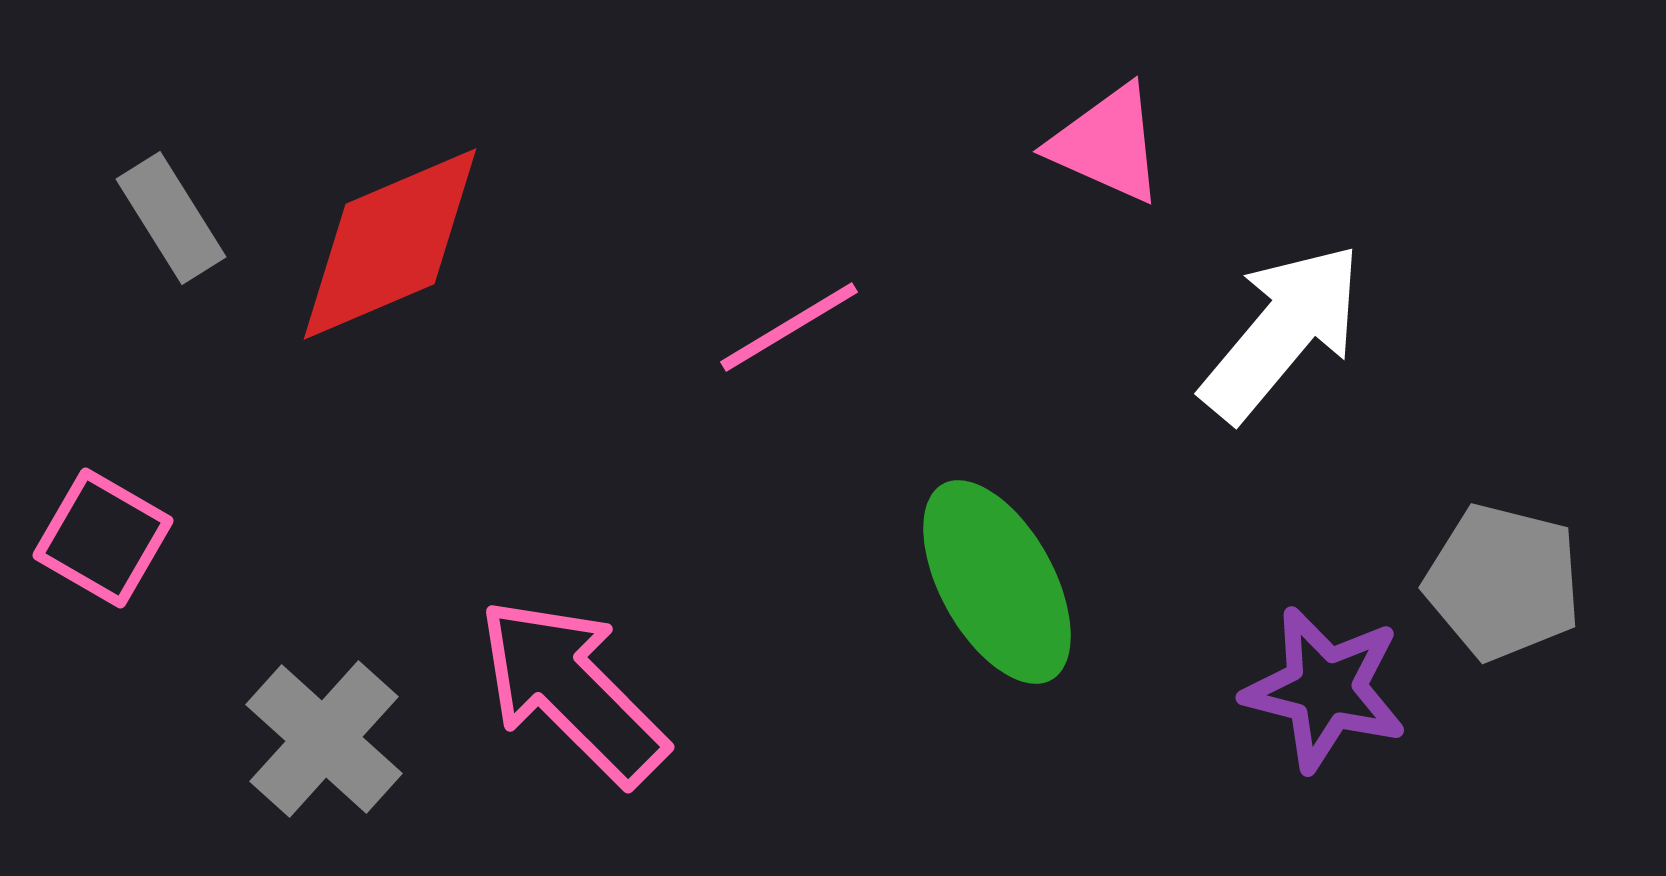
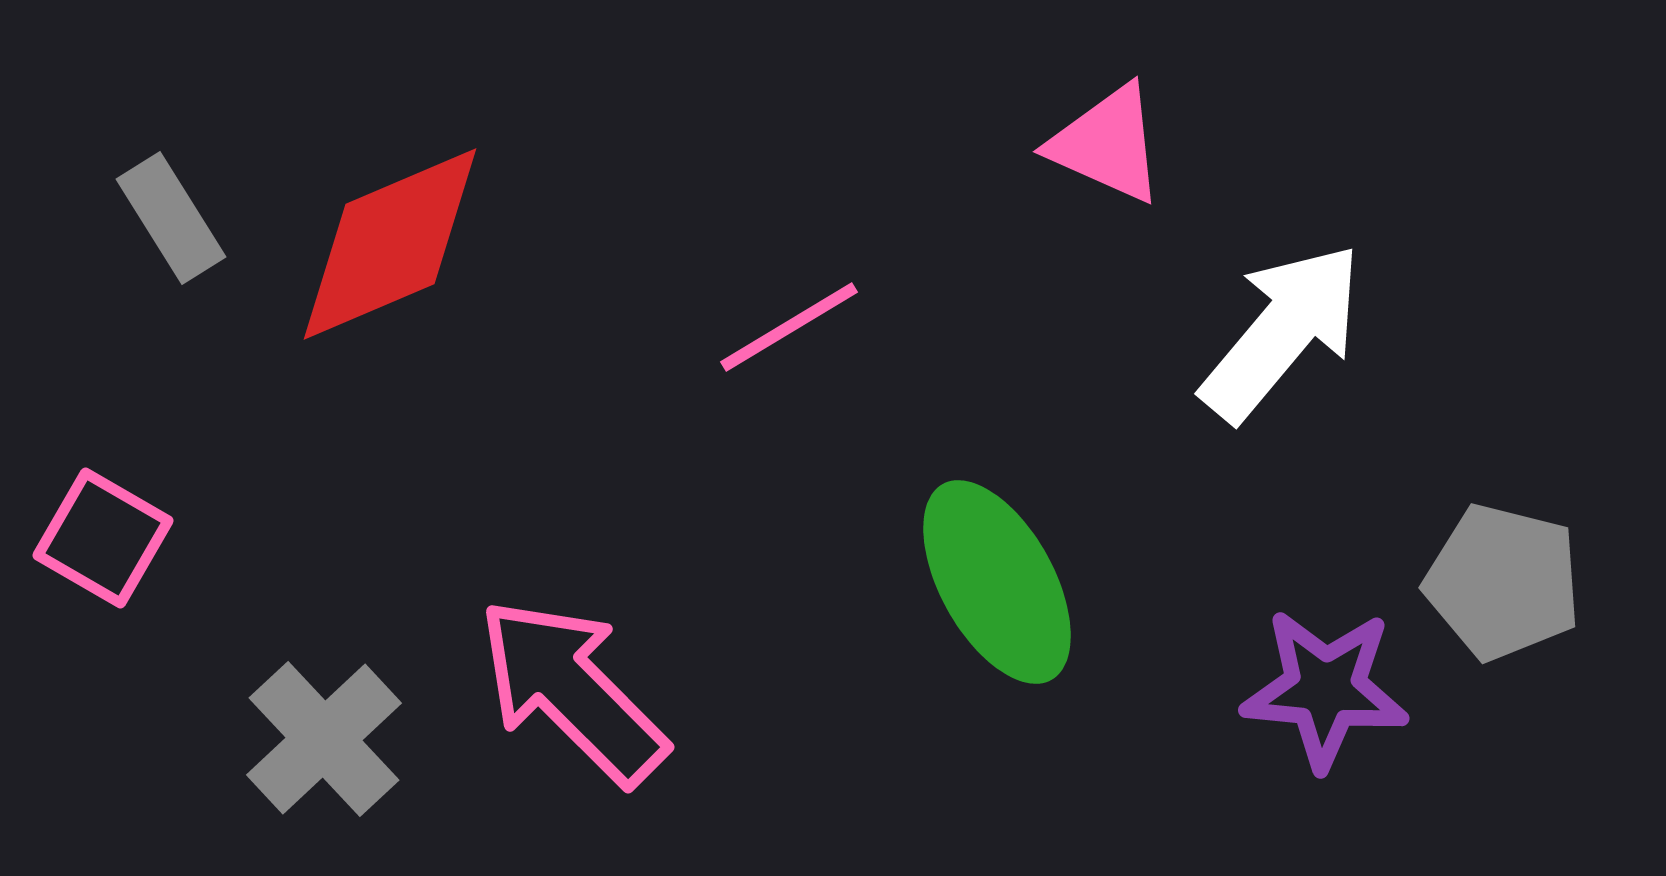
purple star: rotated 9 degrees counterclockwise
gray cross: rotated 5 degrees clockwise
